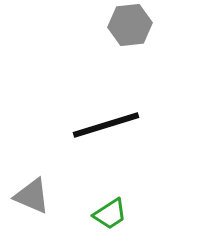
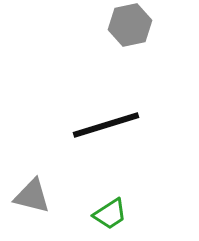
gray hexagon: rotated 6 degrees counterclockwise
gray triangle: rotated 9 degrees counterclockwise
